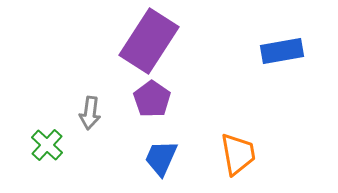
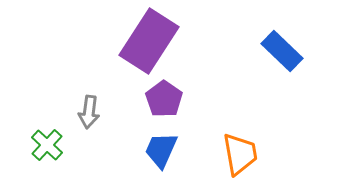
blue rectangle: rotated 54 degrees clockwise
purple pentagon: moved 12 px right
gray arrow: moved 1 px left, 1 px up
orange trapezoid: moved 2 px right
blue trapezoid: moved 8 px up
